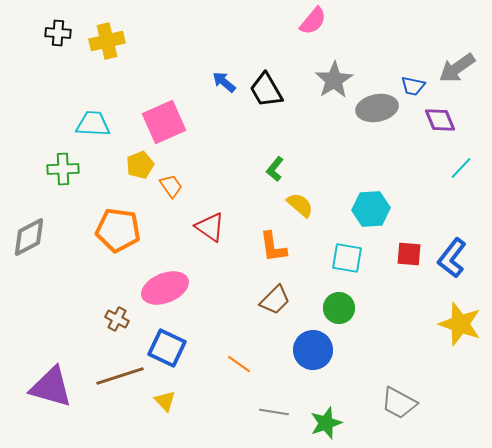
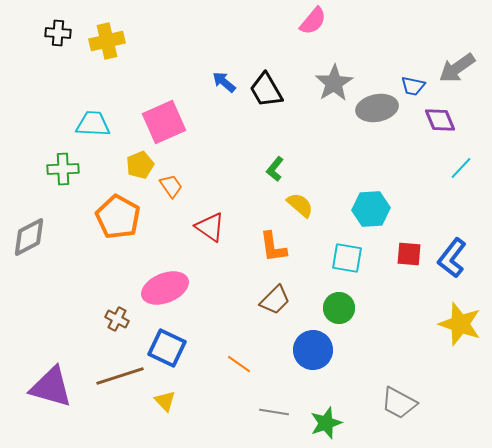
gray star: moved 3 px down
orange pentagon: moved 13 px up; rotated 21 degrees clockwise
